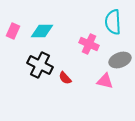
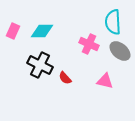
gray ellipse: moved 9 px up; rotated 60 degrees clockwise
